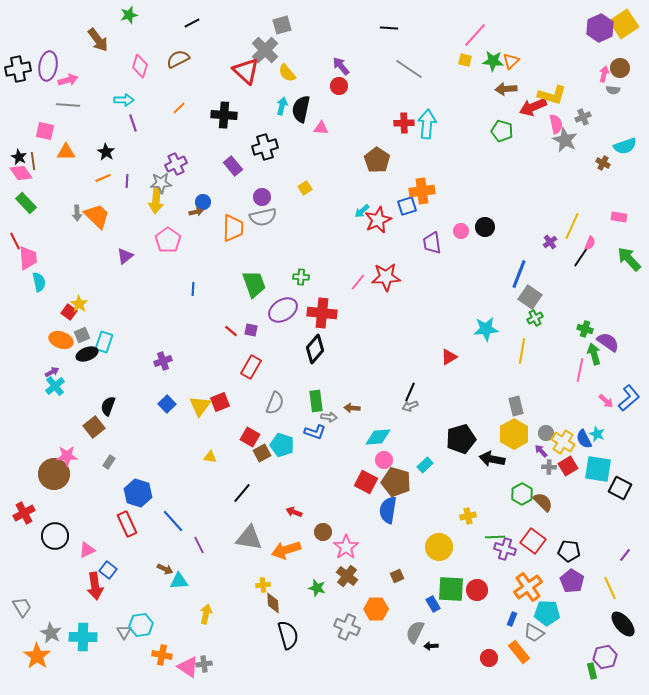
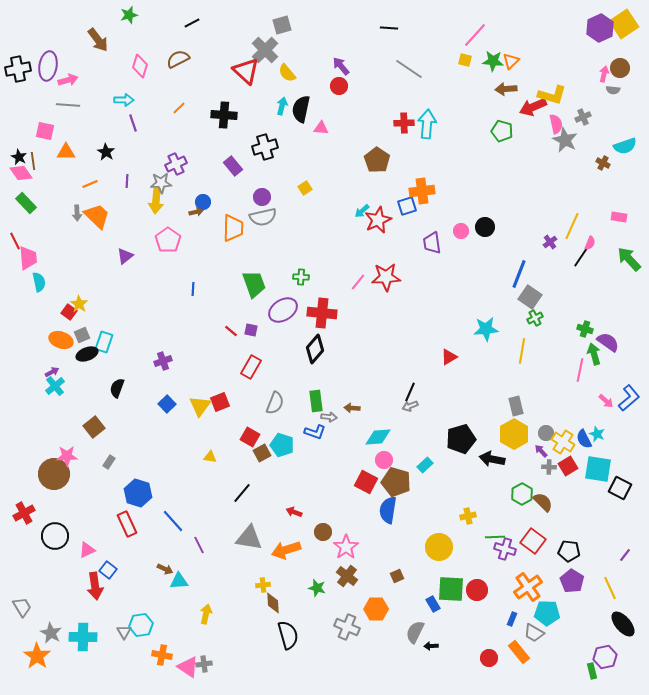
orange line at (103, 178): moved 13 px left, 6 px down
black semicircle at (108, 406): moved 9 px right, 18 px up
